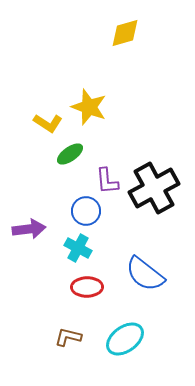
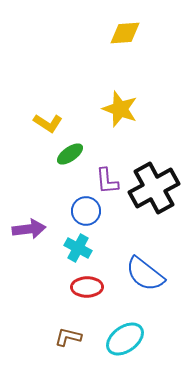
yellow diamond: rotated 12 degrees clockwise
yellow star: moved 31 px right, 2 px down
